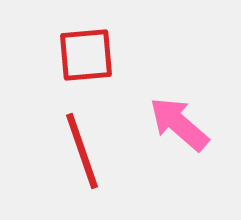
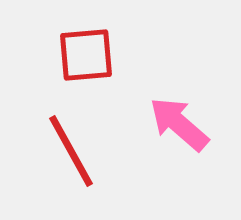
red line: moved 11 px left; rotated 10 degrees counterclockwise
